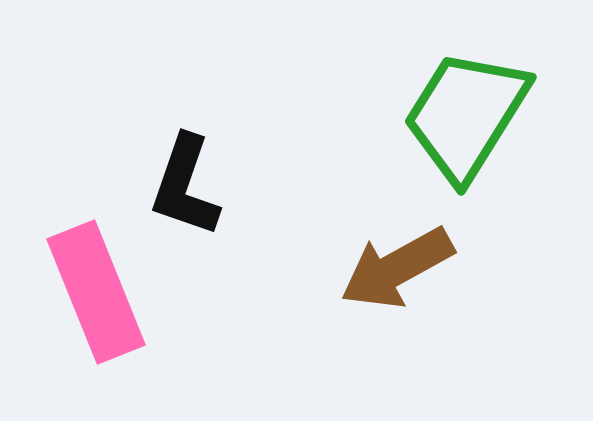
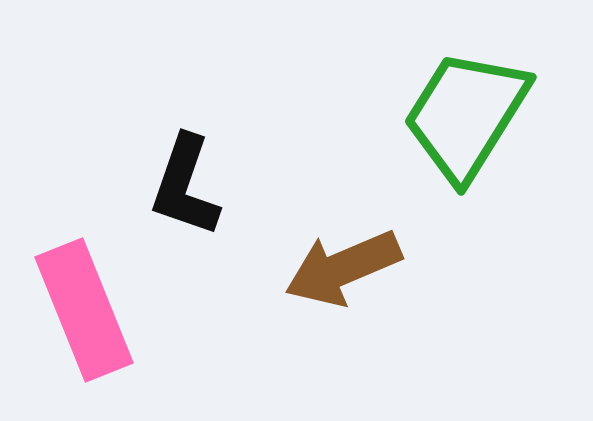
brown arrow: moved 54 px left; rotated 6 degrees clockwise
pink rectangle: moved 12 px left, 18 px down
